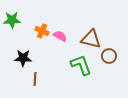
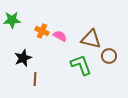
black star: rotated 24 degrees counterclockwise
